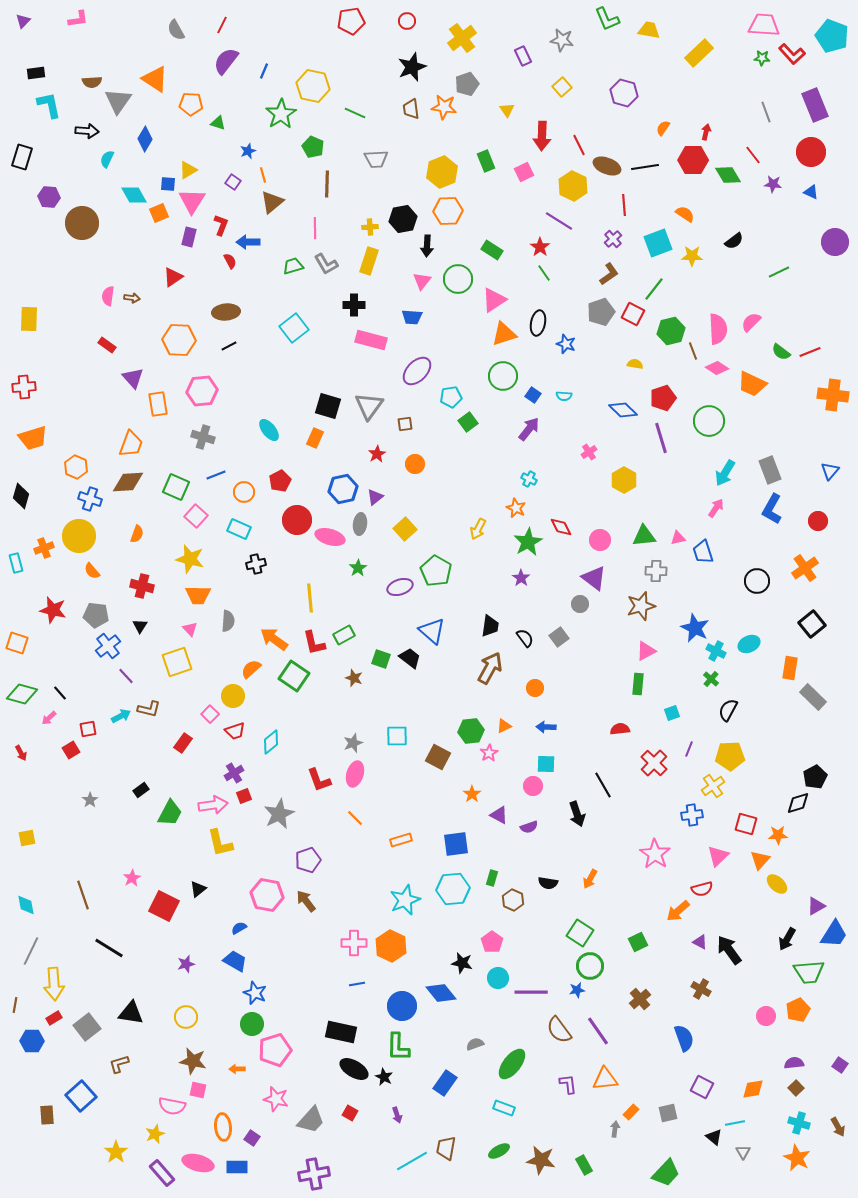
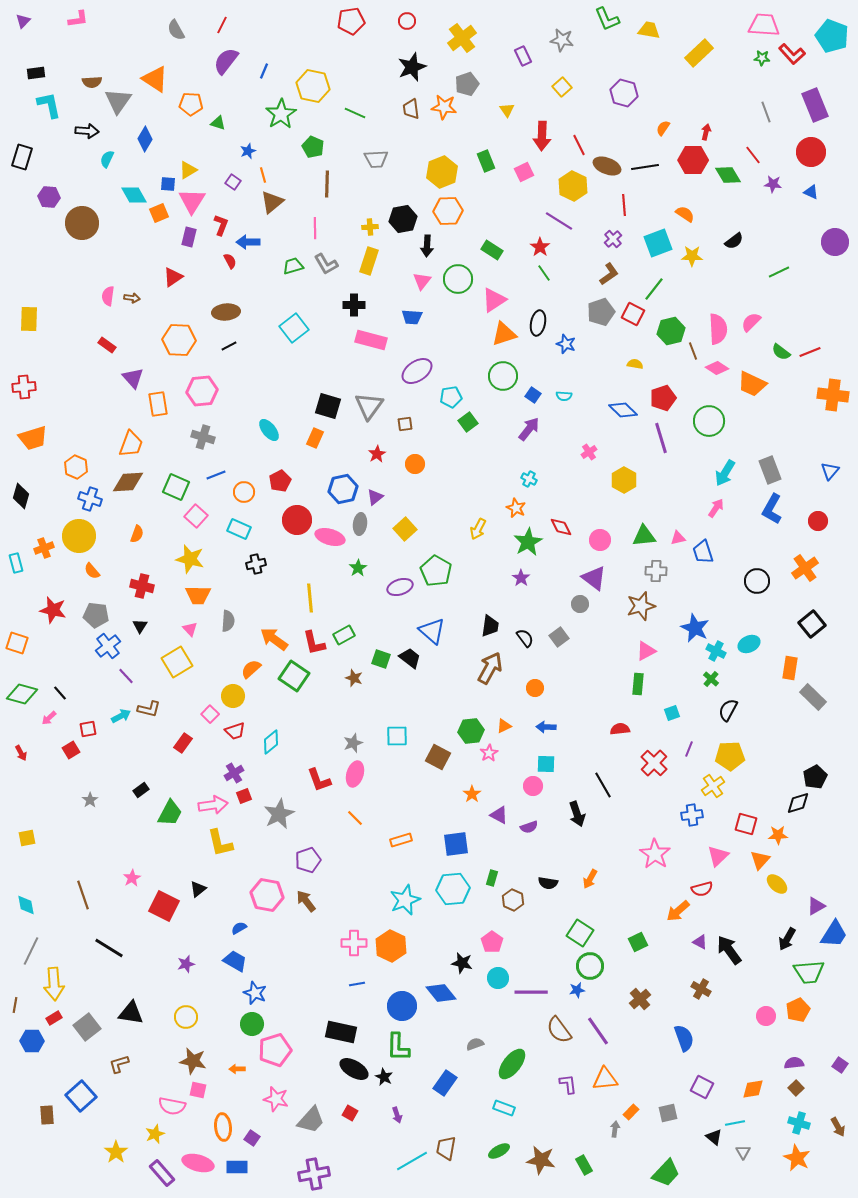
purple ellipse at (417, 371): rotated 12 degrees clockwise
yellow square at (177, 662): rotated 12 degrees counterclockwise
